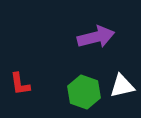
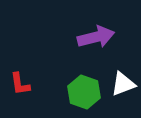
white triangle: moved 1 px right, 2 px up; rotated 8 degrees counterclockwise
